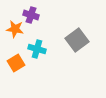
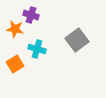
orange square: moved 1 px left, 1 px down
